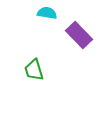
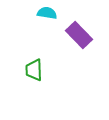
green trapezoid: rotated 15 degrees clockwise
